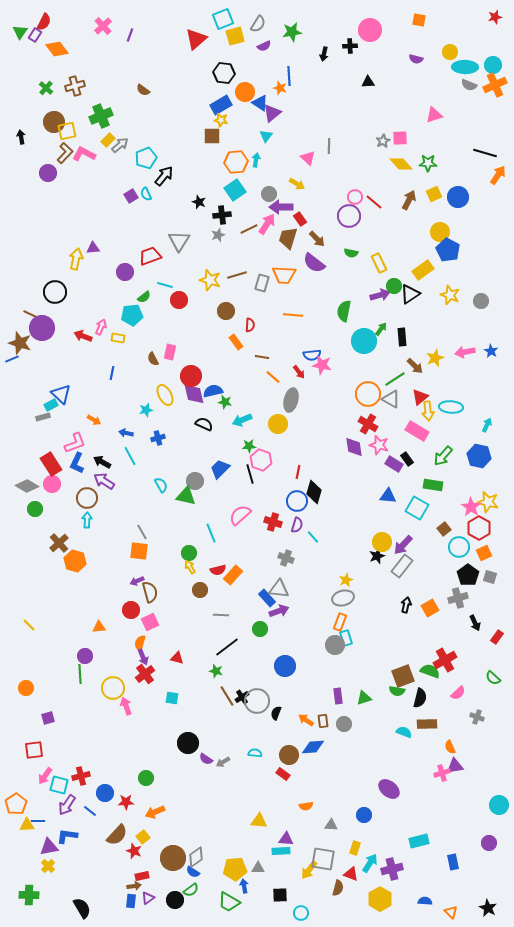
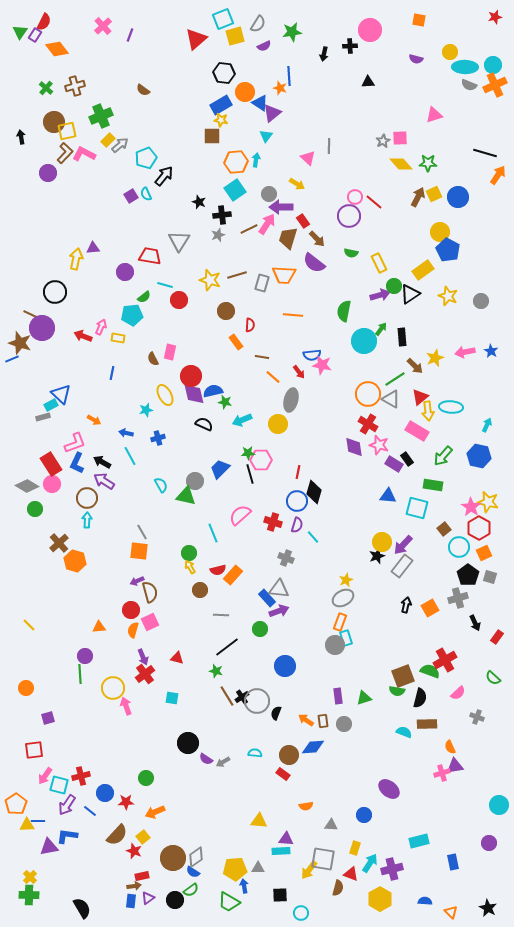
brown arrow at (409, 200): moved 9 px right, 3 px up
red rectangle at (300, 219): moved 3 px right, 2 px down
red trapezoid at (150, 256): rotated 30 degrees clockwise
yellow star at (450, 295): moved 2 px left, 1 px down
green star at (249, 446): moved 1 px left, 7 px down
pink hexagon at (261, 460): rotated 20 degrees counterclockwise
cyan square at (417, 508): rotated 15 degrees counterclockwise
cyan line at (211, 533): moved 2 px right
gray ellipse at (343, 598): rotated 15 degrees counterclockwise
orange semicircle at (140, 643): moved 7 px left, 13 px up
yellow cross at (48, 866): moved 18 px left, 11 px down
